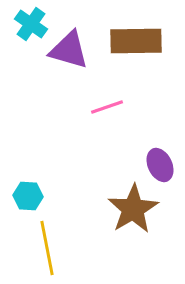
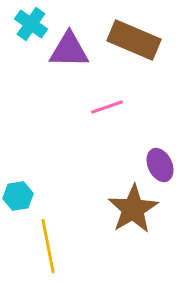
brown rectangle: moved 2 px left, 1 px up; rotated 24 degrees clockwise
purple triangle: rotated 15 degrees counterclockwise
cyan hexagon: moved 10 px left; rotated 12 degrees counterclockwise
yellow line: moved 1 px right, 2 px up
